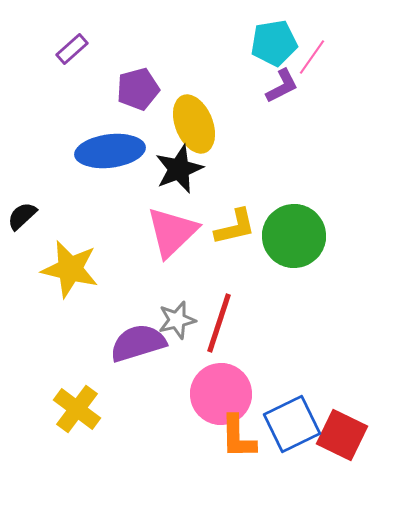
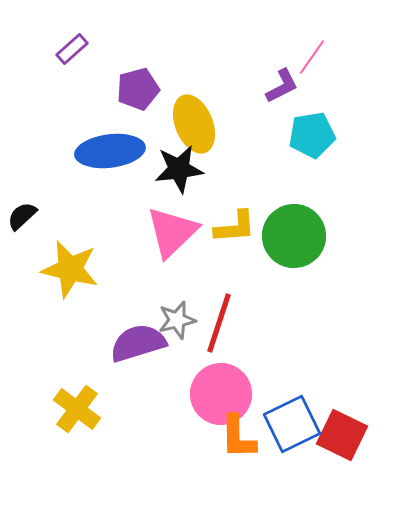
cyan pentagon: moved 38 px right, 92 px down
black star: rotated 15 degrees clockwise
yellow L-shape: rotated 9 degrees clockwise
